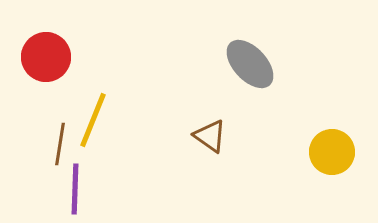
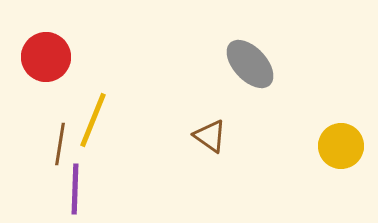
yellow circle: moved 9 px right, 6 px up
